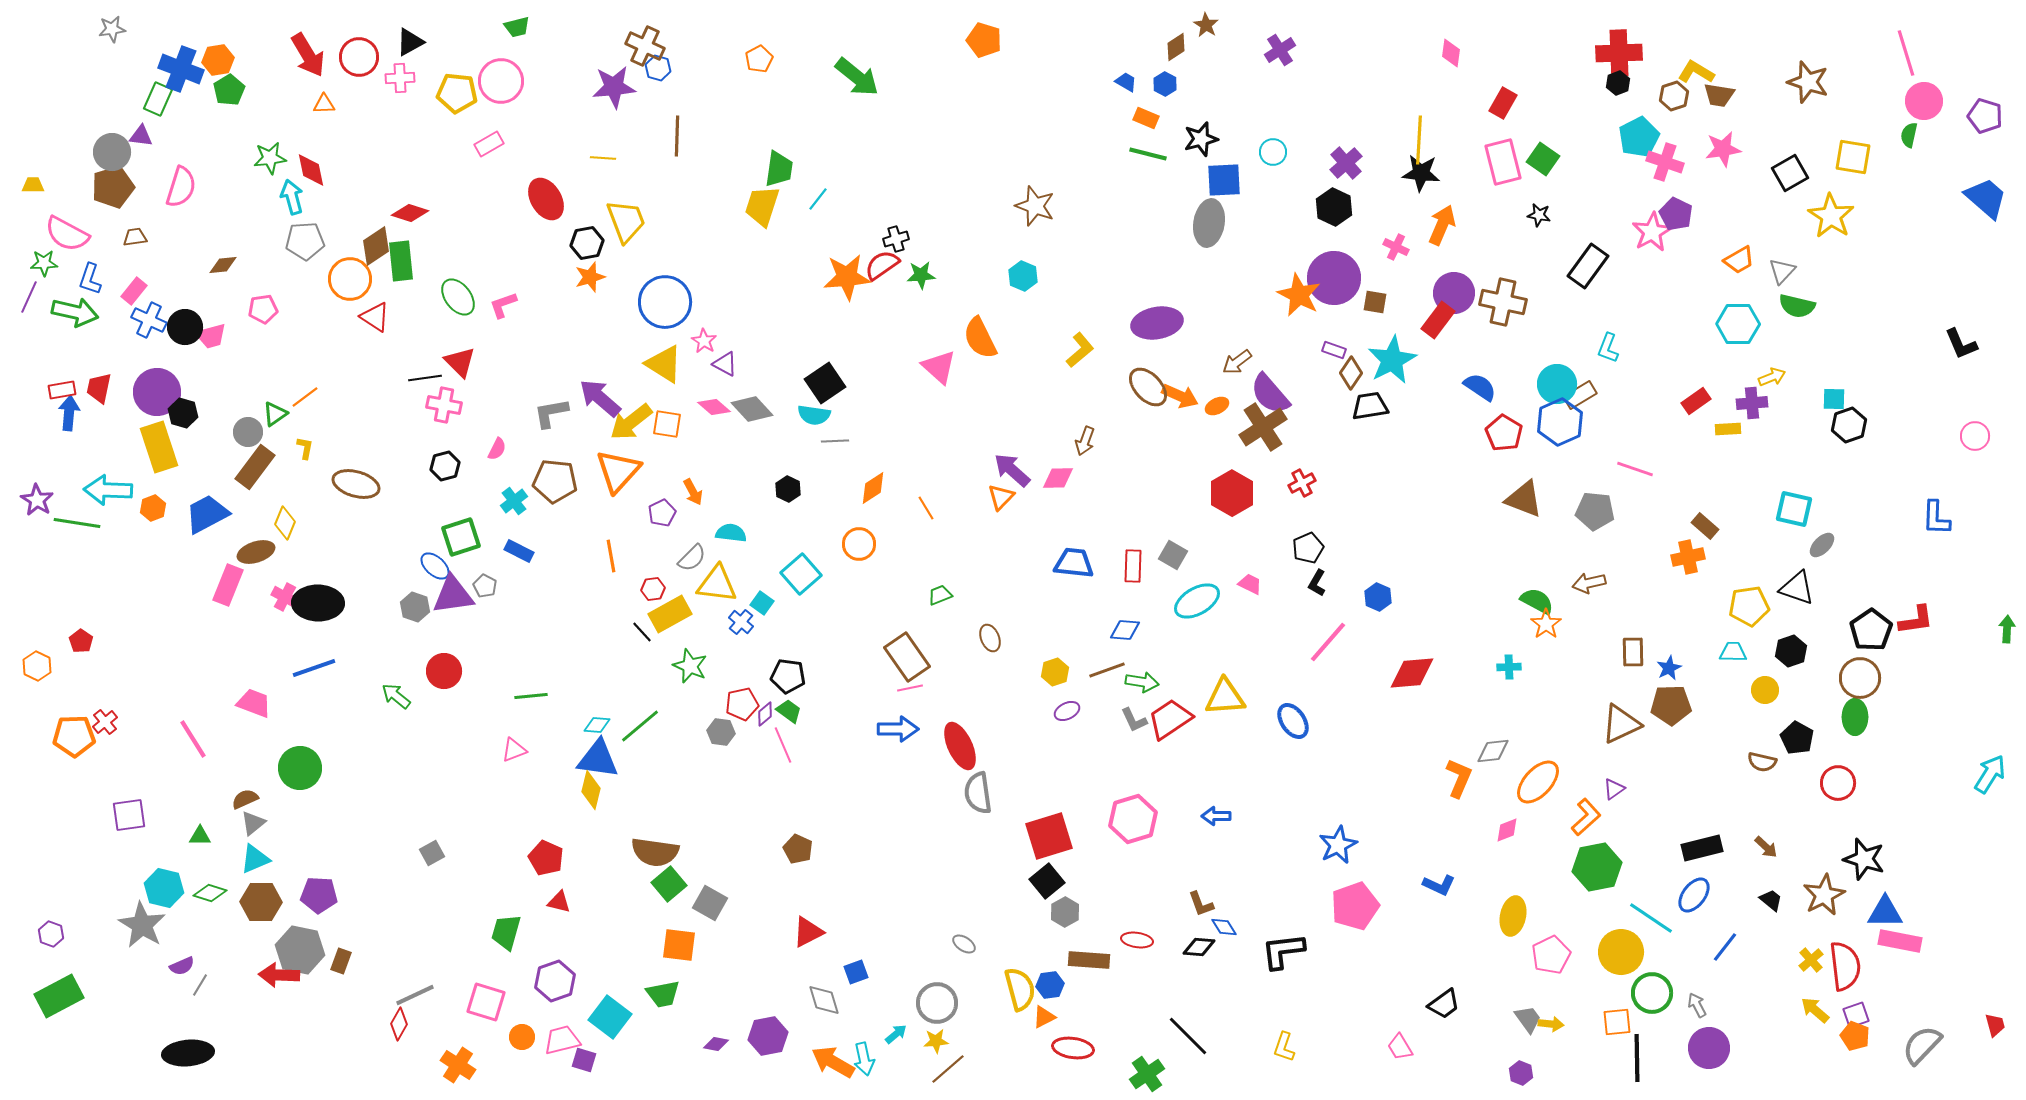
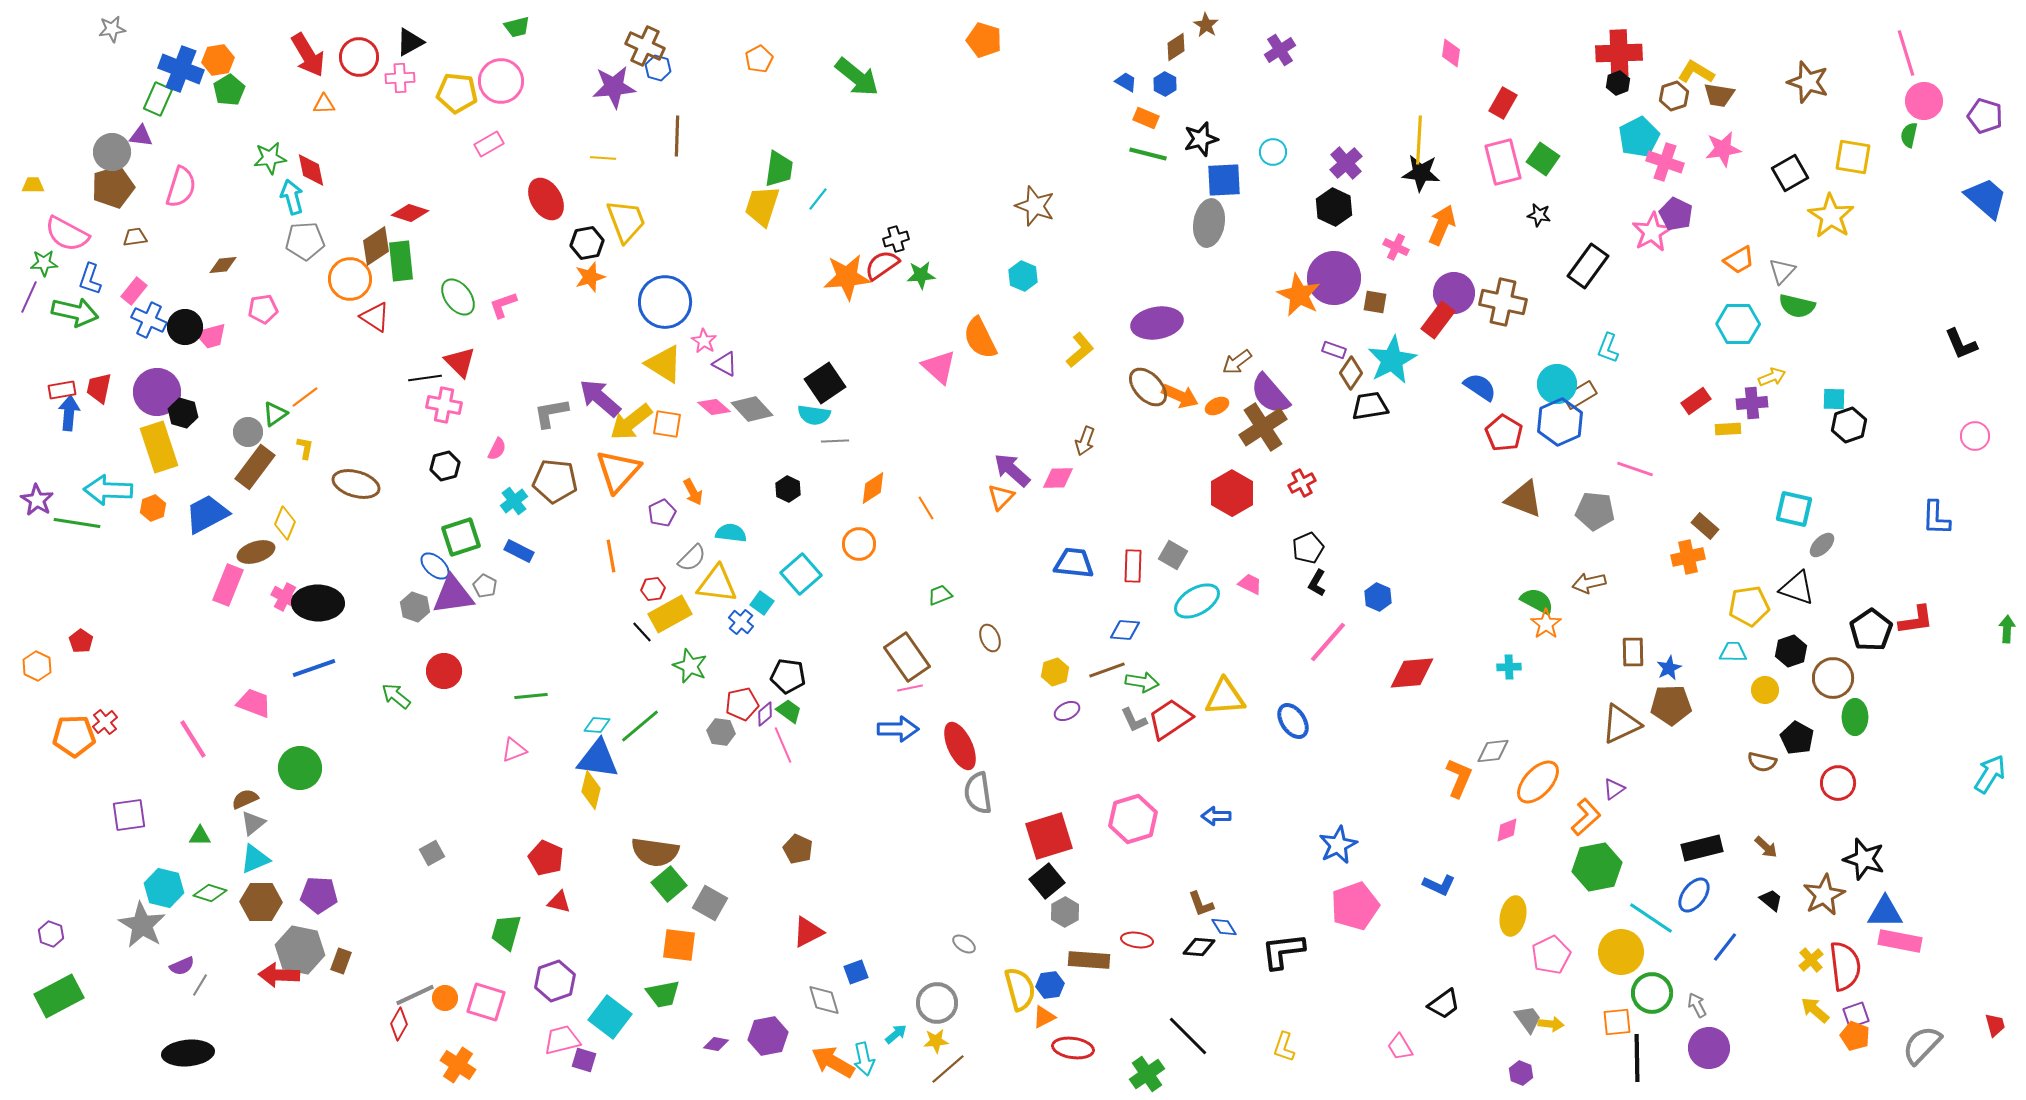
brown circle at (1860, 678): moved 27 px left
orange circle at (522, 1037): moved 77 px left, 39 px up
